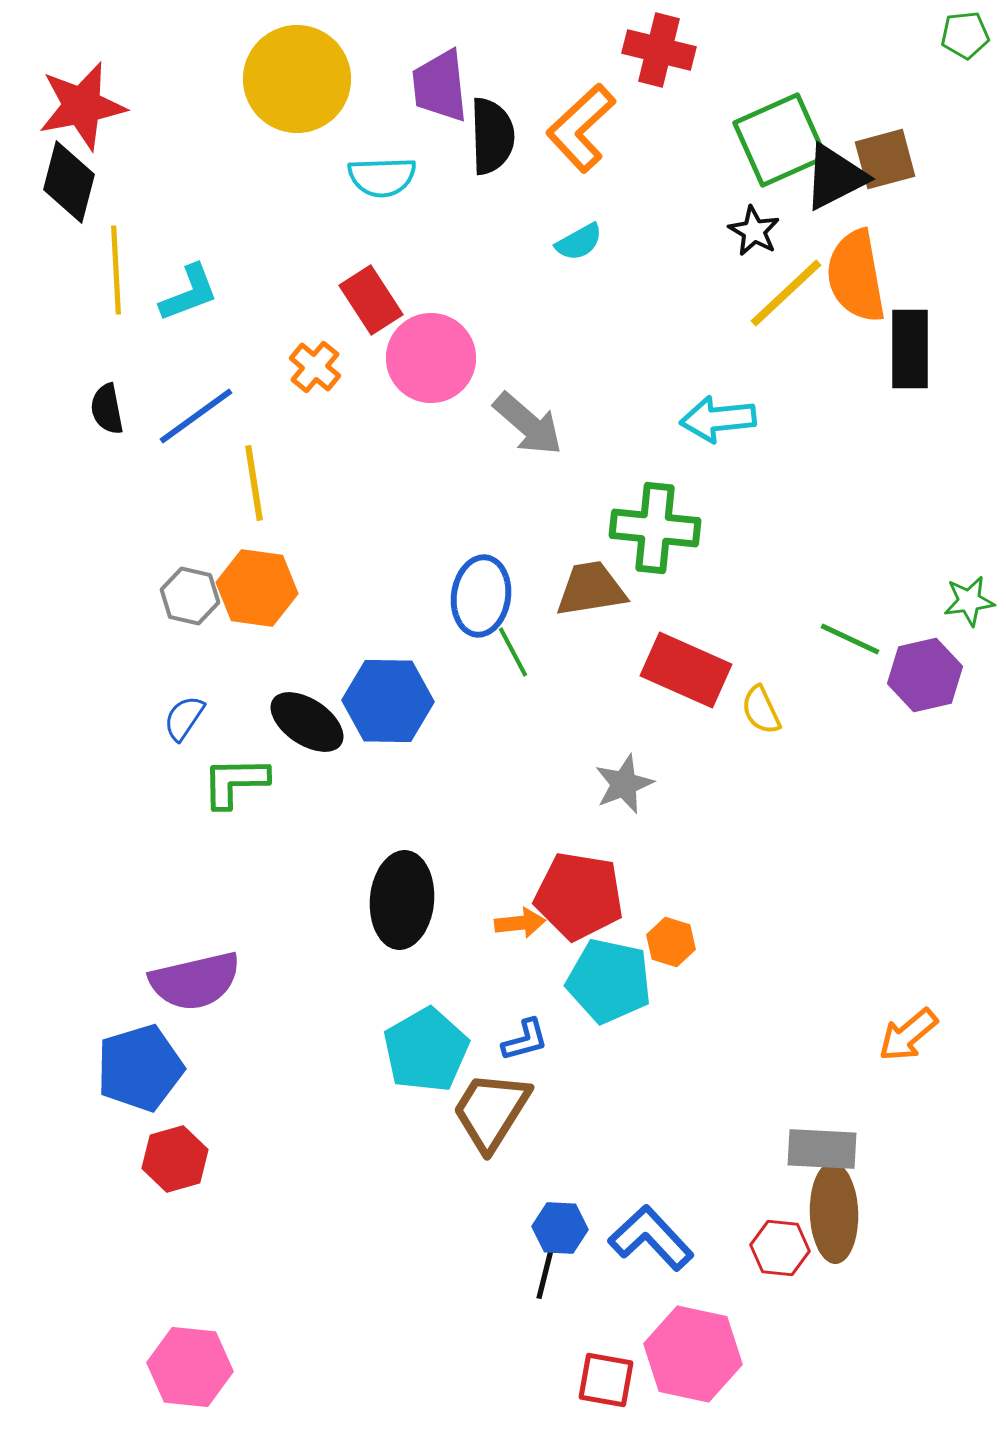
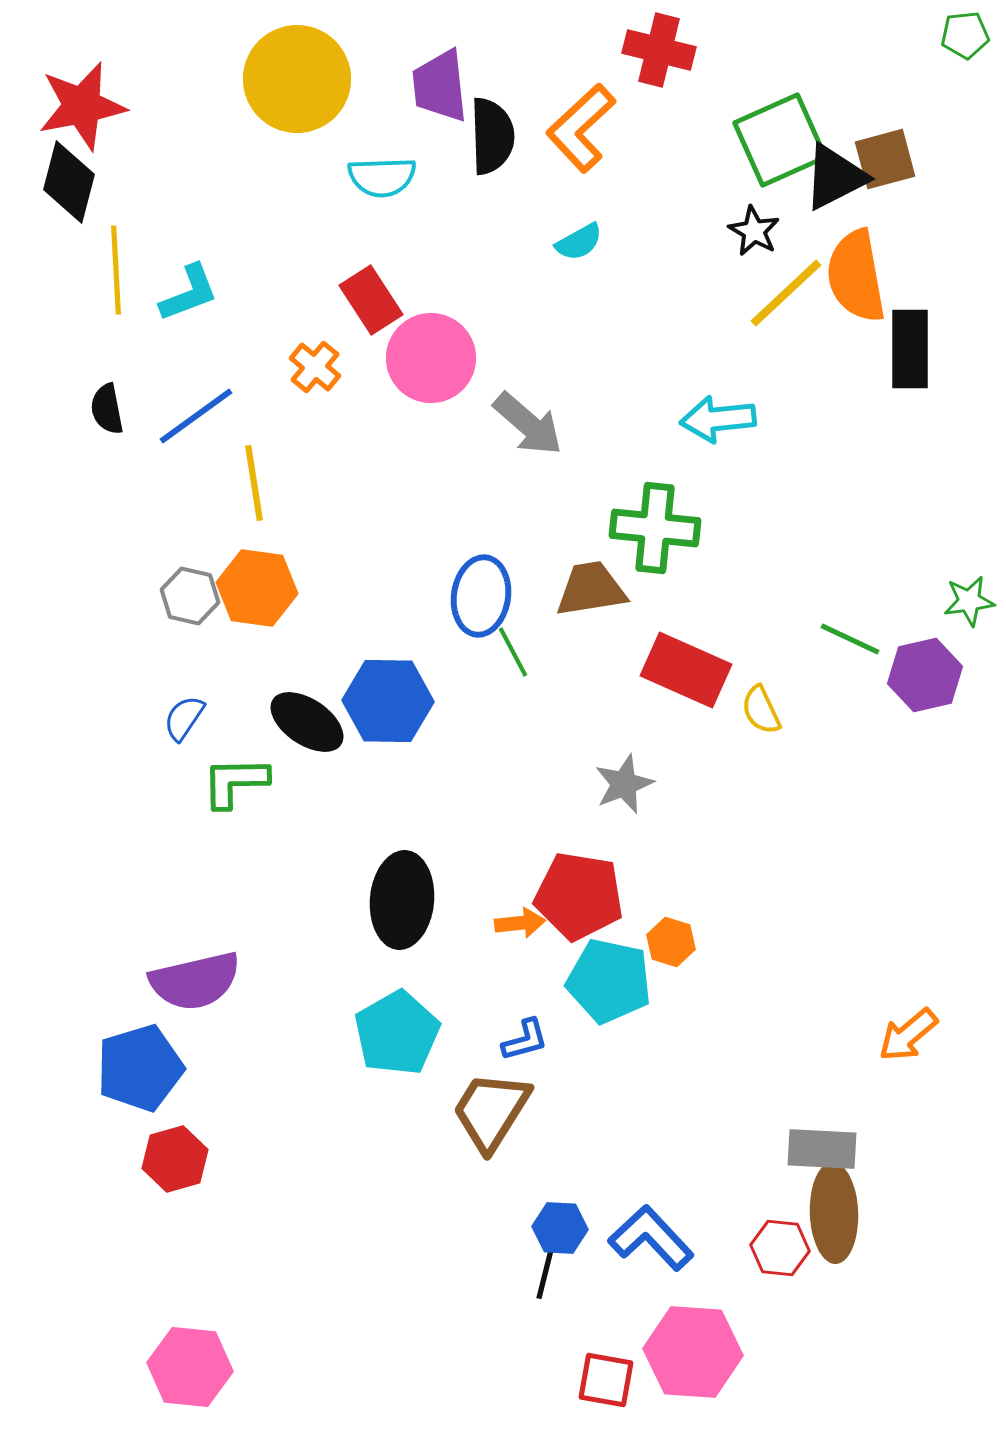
cyan pentagon at (426, 1050): moved 29 px left, 17 px up
pink hexagon at (693, 1354): moved 2 px up; rotated 8 degrees counterclockwise
